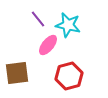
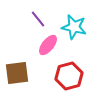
cyan star: moved 6 px right, 2 px down
